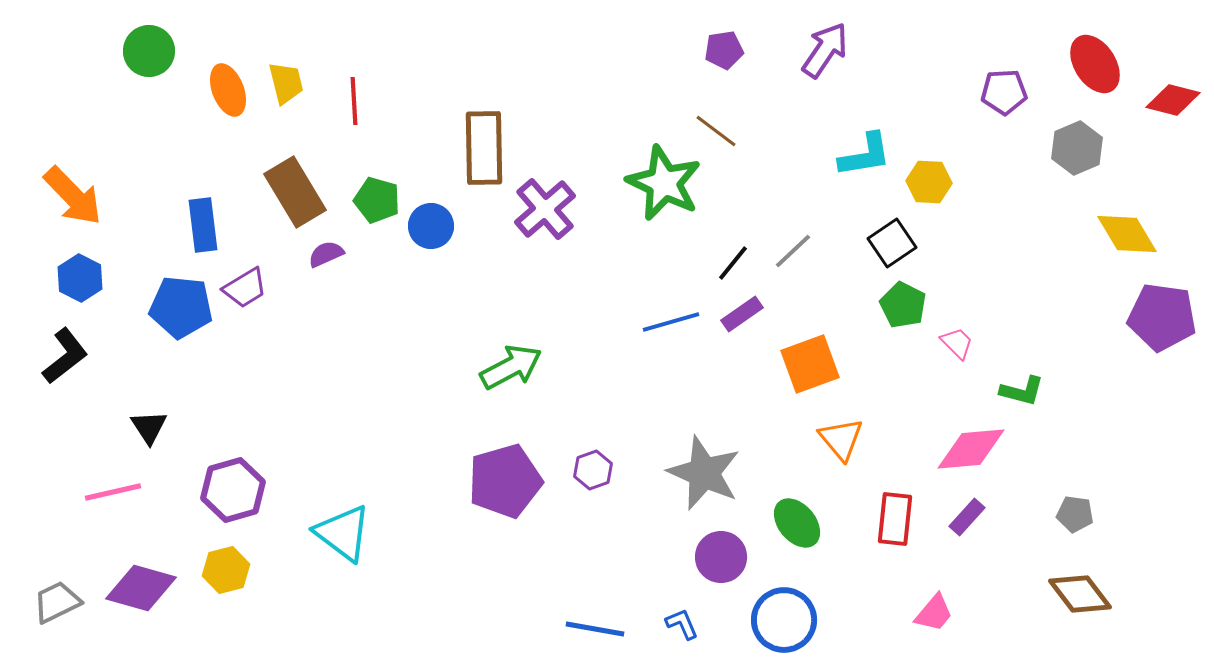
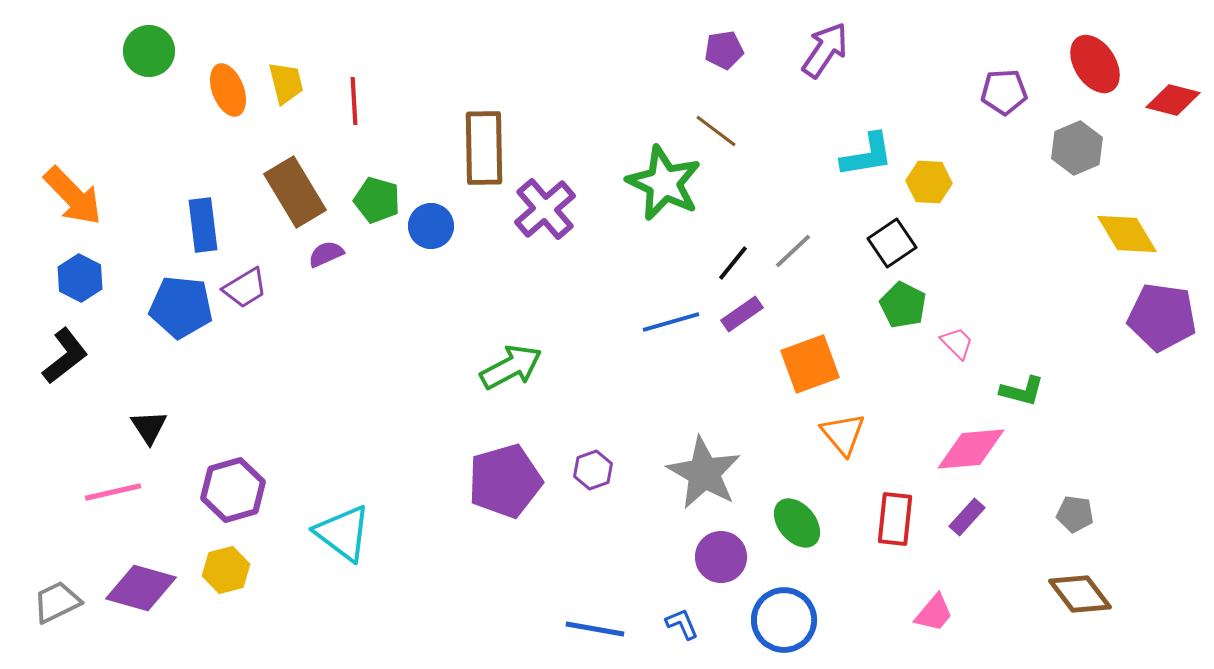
cyan L-shape at (865, 155): moved 2 px right
orange triangle at (841, 439): moved 2 px right, 5 px up
gray star at (704, 473): rotated 6 degrees clockwise
